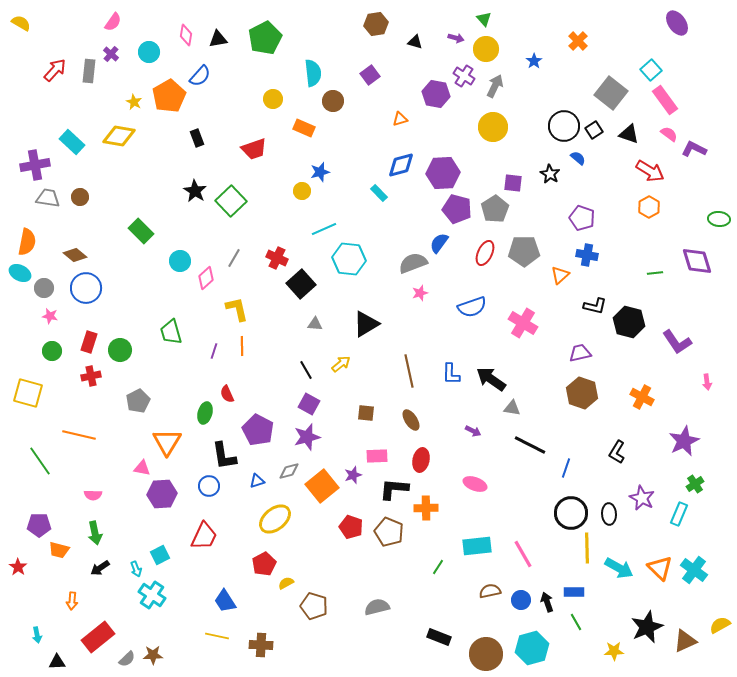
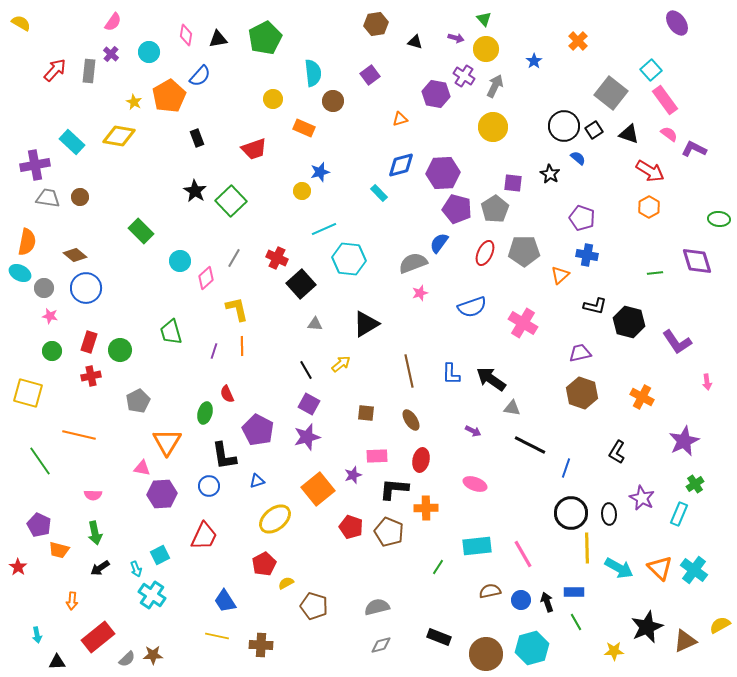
gray diamond at (289, 471): moved 92 px right, 174 px down
orange square at (322, 486): moved 4 px left, 3 px down
purple pentagon at (39, 525): rotated 25 degrees clockwise
